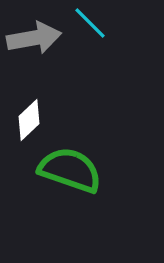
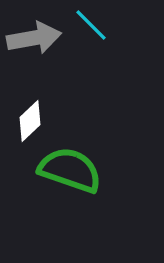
cyan line: moved 1 px right, 2 px down
white diamond: moved 1 px right, 1 px down
